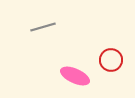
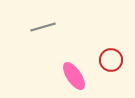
pink ellipse: moved 1 px left; rotated 32 degrees clockwise
